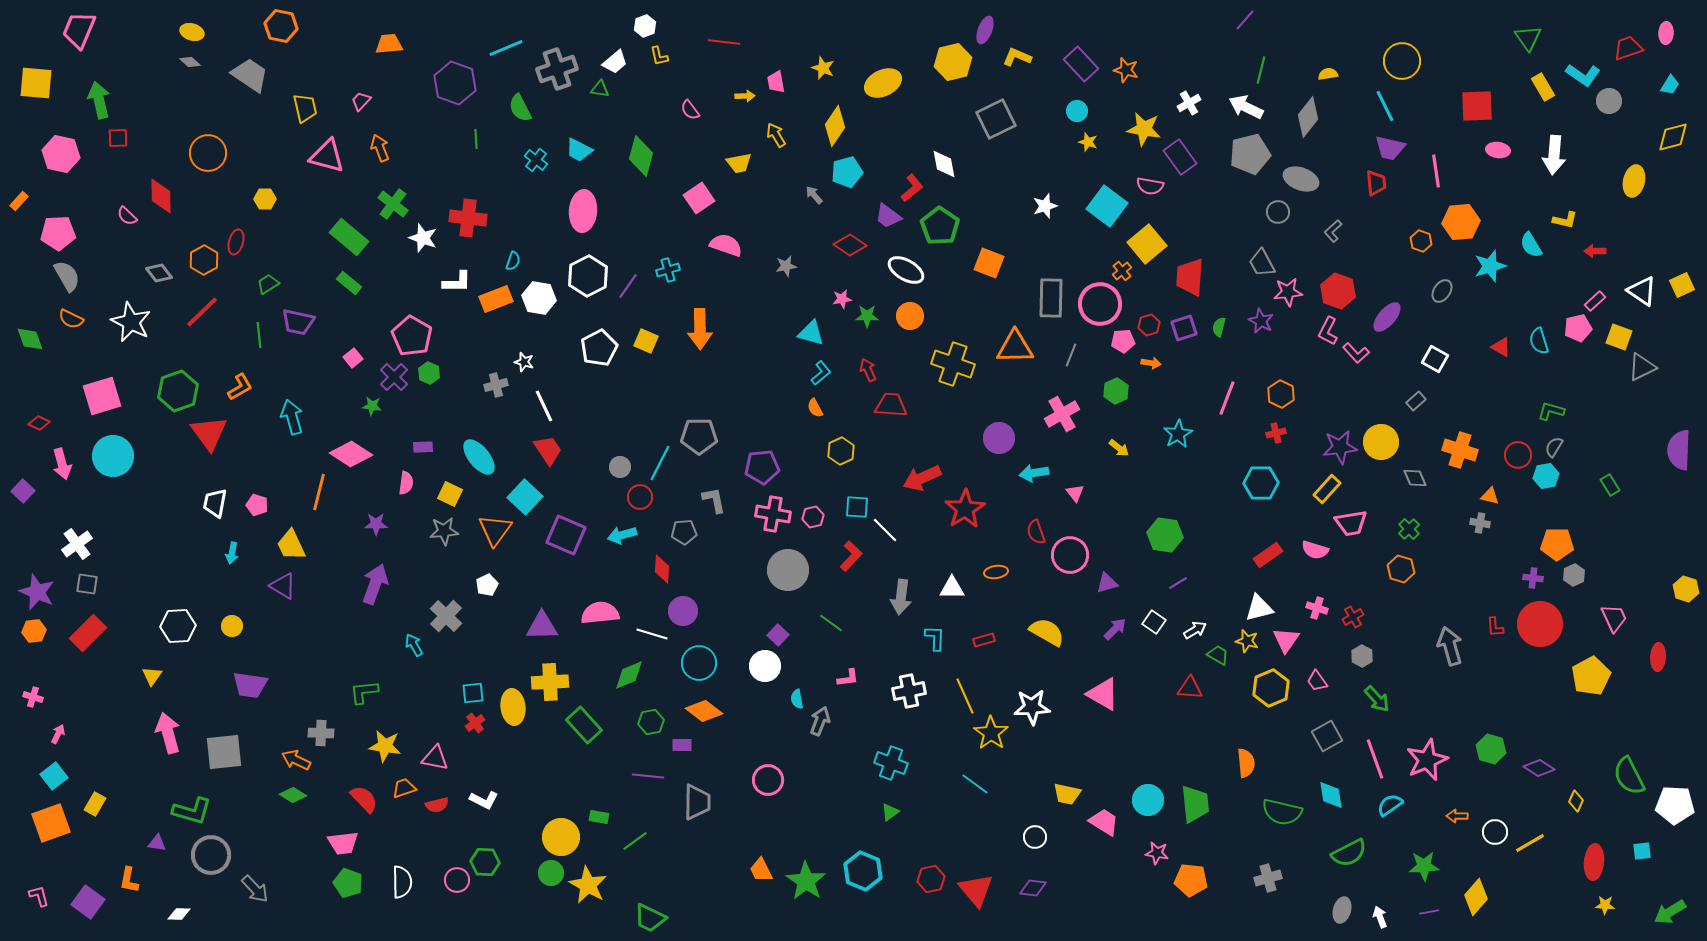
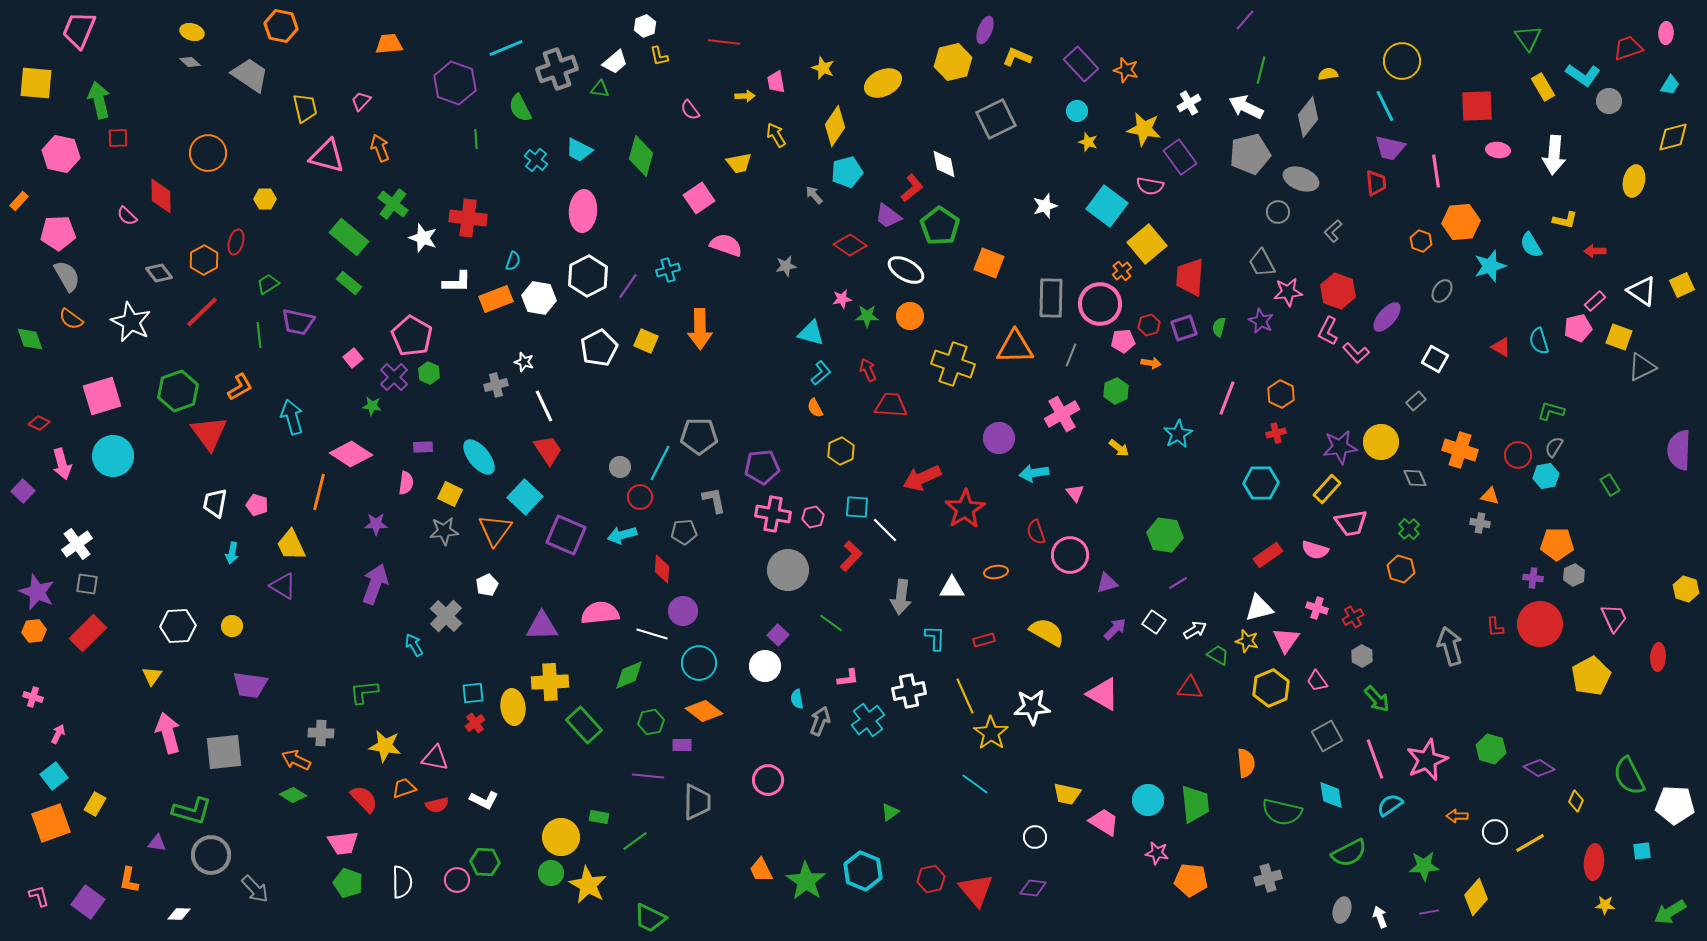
orange semicircle at (71, 319): rotated 10 degrees clockwise
cyan cross at (891, 763): moved 23 px left, 43 px up; rotated 32 degrees clockwise
